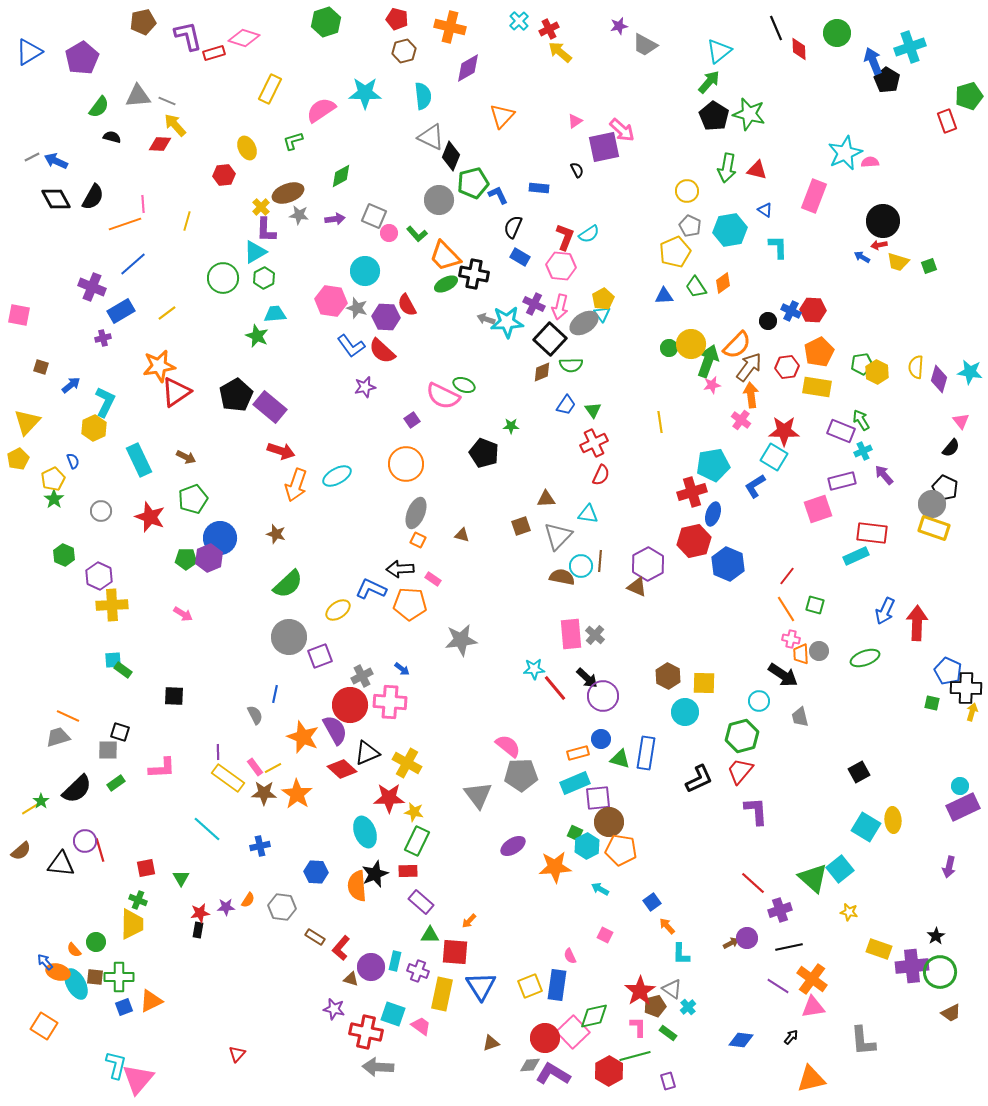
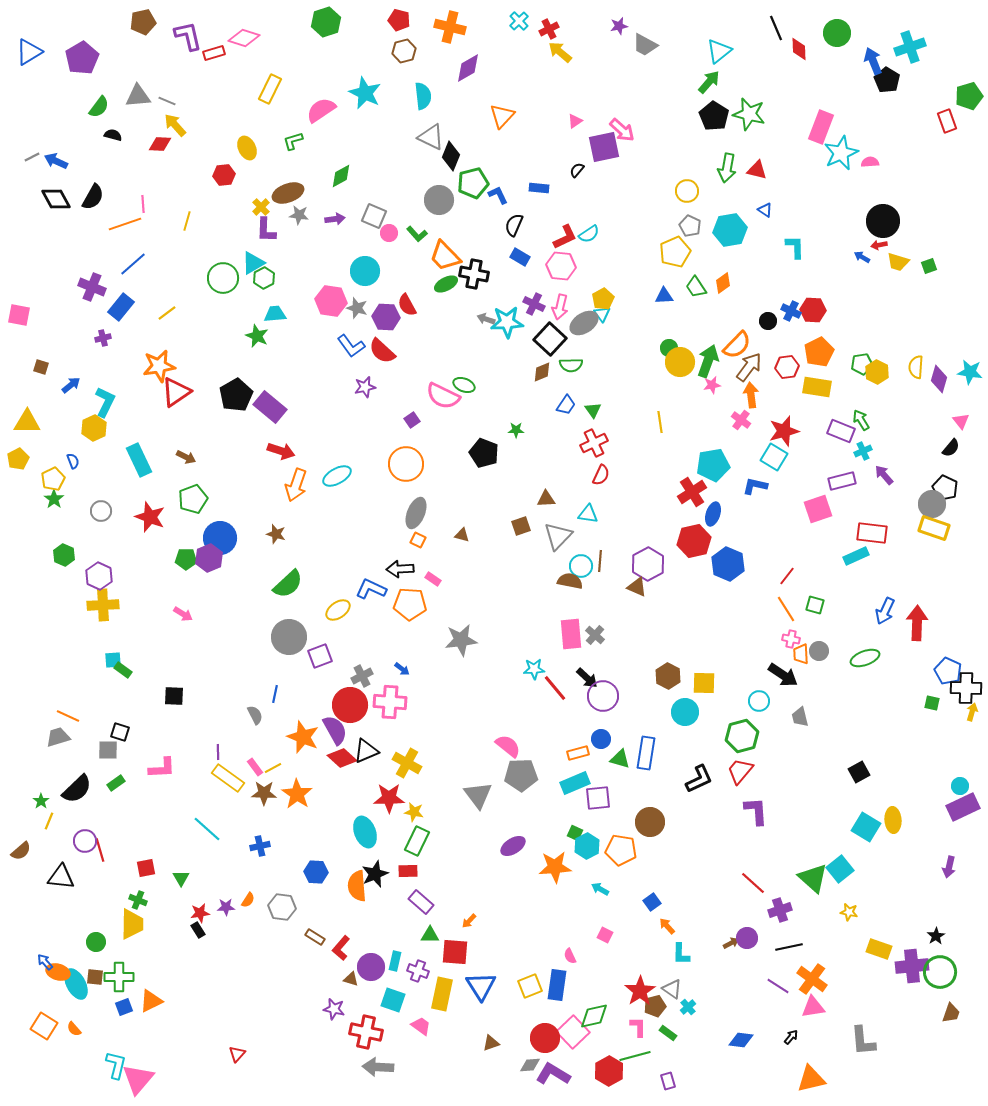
red pentagon at (397, 19): moved 2 px right, 1 px down
cyan star at (365, 93): rotated 24 degrees clockwise
black semicircle at (112, 137): moved 1 px right, 2 px up
cyan star at (845, 153): moved 4 px left
black semicircle at (577, 170): rotated 112 degrees counterclockwise
pink rectangle at (814, 196): moved 7 px right, 69 px up
black semicircle at (513, 227): moved 1 px right, 2 px up
red L-shape at (565, 237): rotated 44 degrees clockwise
cyan L-shape at (778, 247): moved 17 px right
cyan triangle at (255, 252): moved 2 px left, 11 px down
blue rectangle at (121, 311): moved 4 px up; rotated 20 degrees counterclockwise
yellow circle at (691, 344): moved 11 px left, 18 px down
yellow triangle at (27, 422): rotated 48 degrees clockwise
green star at (511, 426): moved 5 px right, 4 px down
red star at (784, 431): rotated 16 degrees counterclockwise
blue L-shape at (755, 486): rotated 45 degrees clockwise
red cross at (692, 492): rotated 16 degrees counterclockwise
brown semicircle at (562, 577): moved 8 px right, 4 px down
yellow cross at (112, 605): moved 9 px left
black triangle at (367, 753): moved 1 px left, 2 px up
red diamond at (342, 769): moved 11 px up
yellow line at (30, 809): moved 19 px right, 12 px down; rotated 36 degrees counterclockwise
brown circle at (609, 822): moved 41 px right
black triangle at (61, 864): moved 13 px down
black rectangle at (198, 930): rotated 42 degrees counterclockwise
orange semicircle at (74, 950): moved 79 px down
brown trapezoid at (951, 1013): rotated 45 degrees counterclockwise
cyan square at (393, 1014): moved 14 px up
